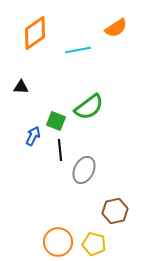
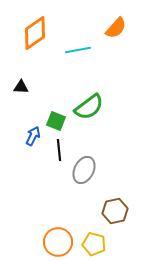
orange semicircle: rotated 15 degrees counterclockwise
black line: moved 1 px left
